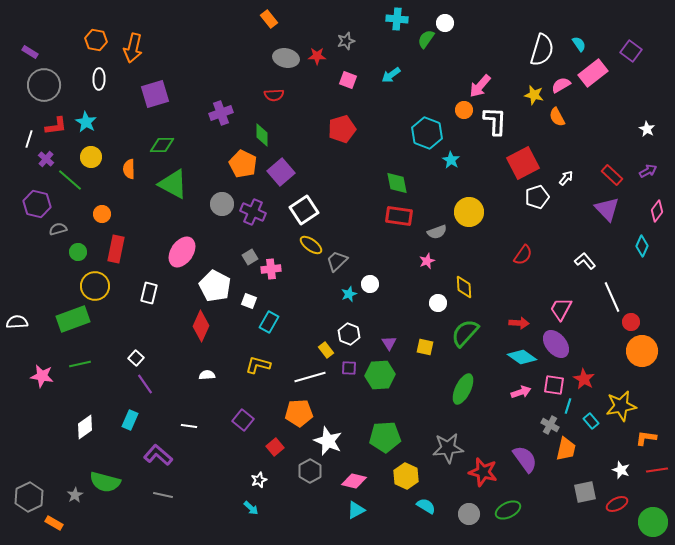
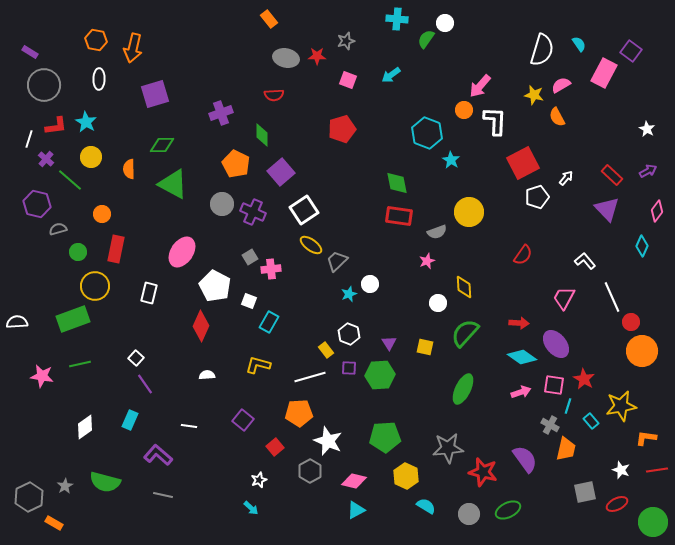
pink rectangle at (593, 73): moved 11 px right; rotated 24 degrees counterclockwise
orange pentagon at (243, 164): moved 7 px left
pink trapezoid at (561, 309): moved 3 px right, 11 px up
gray star at (75, 495): moved 10 px left, 9 px up
